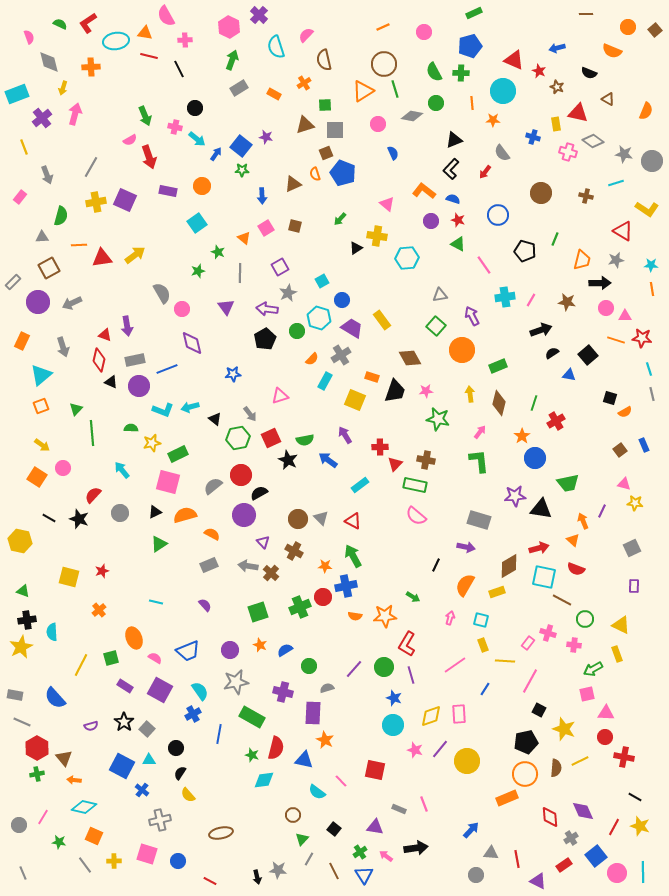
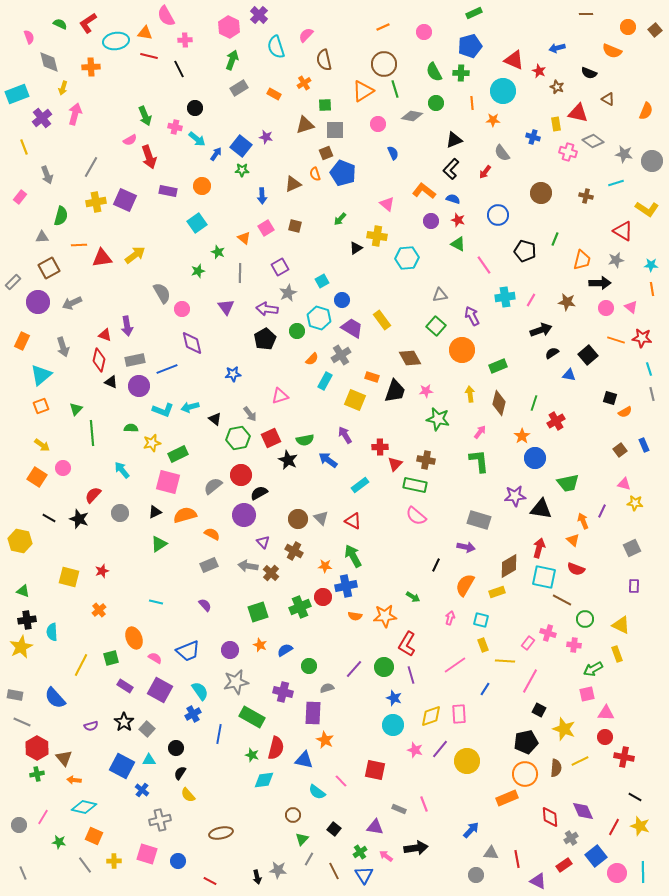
pink triangle at (625, 316): moved 6 px right, 9 px up; rotated 40 degrees clockwise
red arrow at (539, 548): rotated 60 degrees counterclockwise
